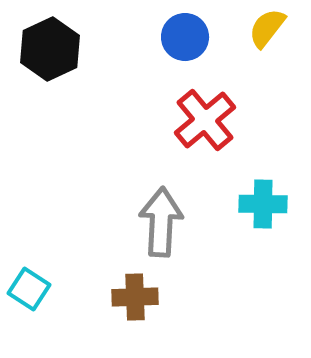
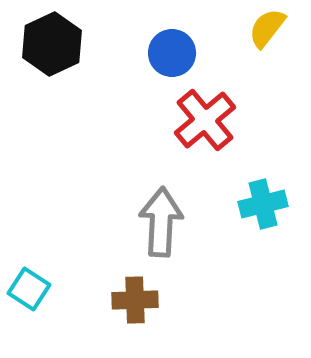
blue circle: moved 13 px left, 16 px down
black hexagon: moved 2 px right, 5 px up
cyan cross: rotated 15 degrees counterclockwise
brown cross: moved 3 px down
